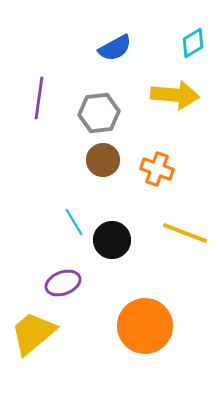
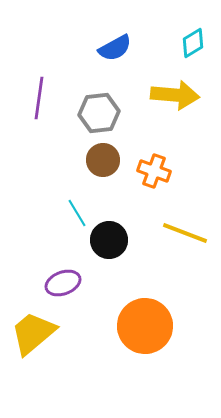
orange cross: moved 3 px left, 2 px down
cyan line: moved 3 px right, 9 px up
black circle: moved 3 px left
